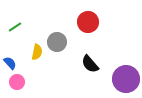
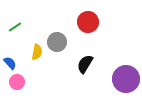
black semicircle: moved 5 px left; rotated 72 degrees clockwise
